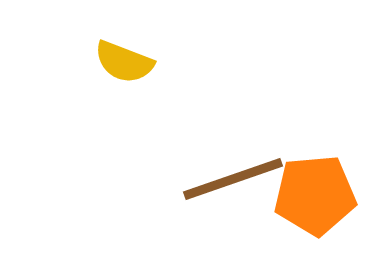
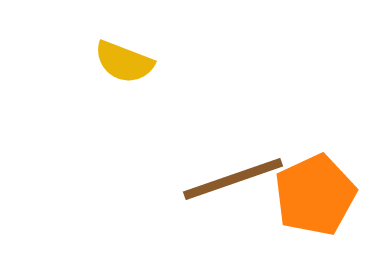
orange pentagon: rotated 20 degrees counterclockwise
